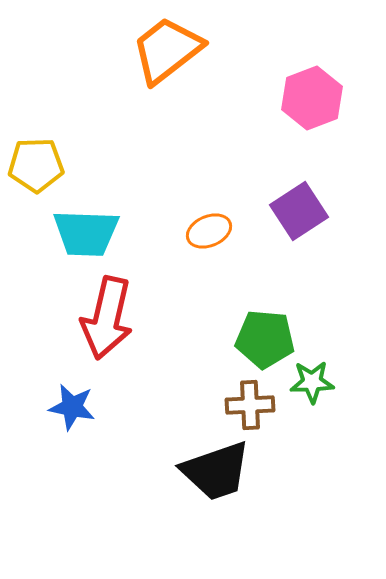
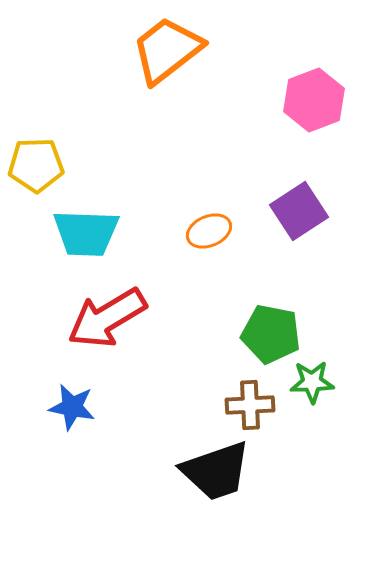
pink hexagon: moved 2 px right, 2 px down
red arrow: rotated 46 degrees clockwise
green pentagon: moved 6 px right, 5 px up; rotated 6 degrees clockwise
